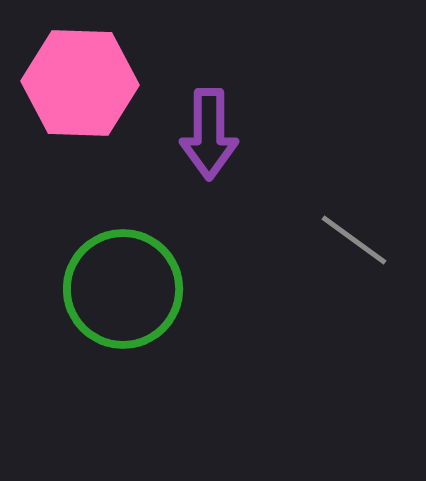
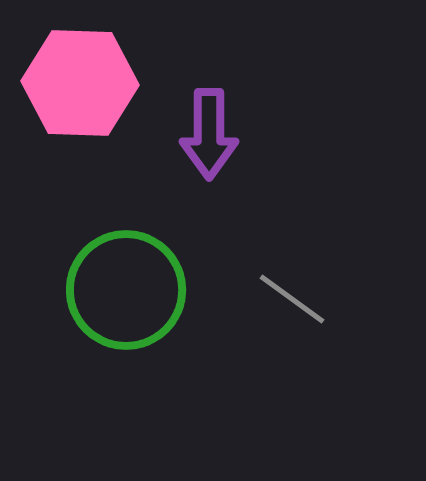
gray line: moved 62 px left, 59 px down
green circle: moved 3 px right, 1 px down
